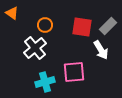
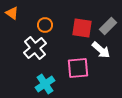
red square: moved 1 px down
white arrow: rotated 18 degrees counterclockwise
pink square: moved 4 px right, 4 px up
cyan cross: moved 2 px down; rotated 18 degrees counterclockwise
